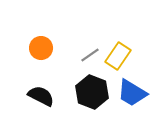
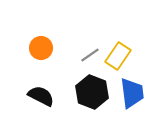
blue trapezoid: rotated 128 degrees counterclockwise
